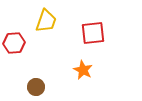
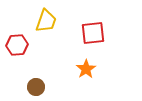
red hexagon: moved 3 px right, 2 px down
orange star: moved 3 px right, 1 px up; rotated 12 degrees clockwise
